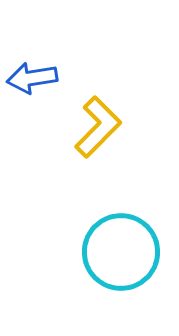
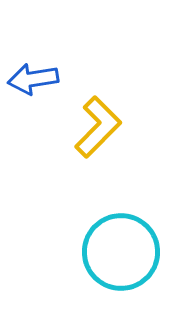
blue arrow: moved 1 px right, 1 px down
